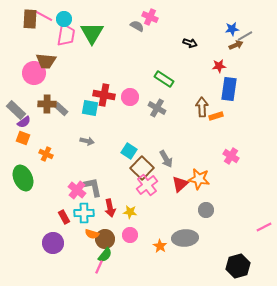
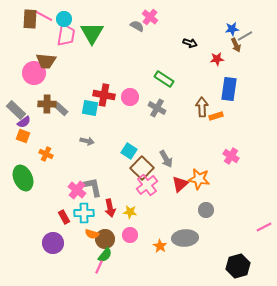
pink cross at (150, 17): rotated 14 degrees clockwise
brown arrow at (236, 45): rotated 88 degrees clockwise
red star at (219, 66): moved 2 px left, 7 px up
orange square at (23, 138): moved 2 px up
